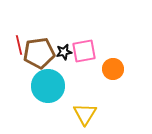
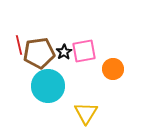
black star: rotated 21 degrees counterclockwise
yellow triangle: moved 1 px right, 1 px up
